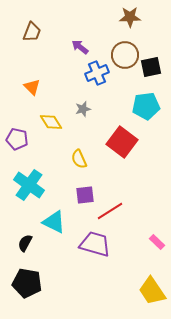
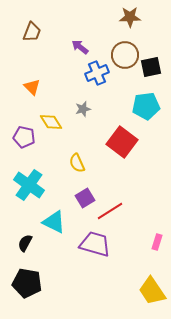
purple pentagon: moved 7 px right, 2 px up
yellow semicircle: moved 2 px left, 4 px down
purple square: moved 3 px down; rotated 24 degrees counterclockwise
pink rectangle: rotated 63 degrees clockwise
